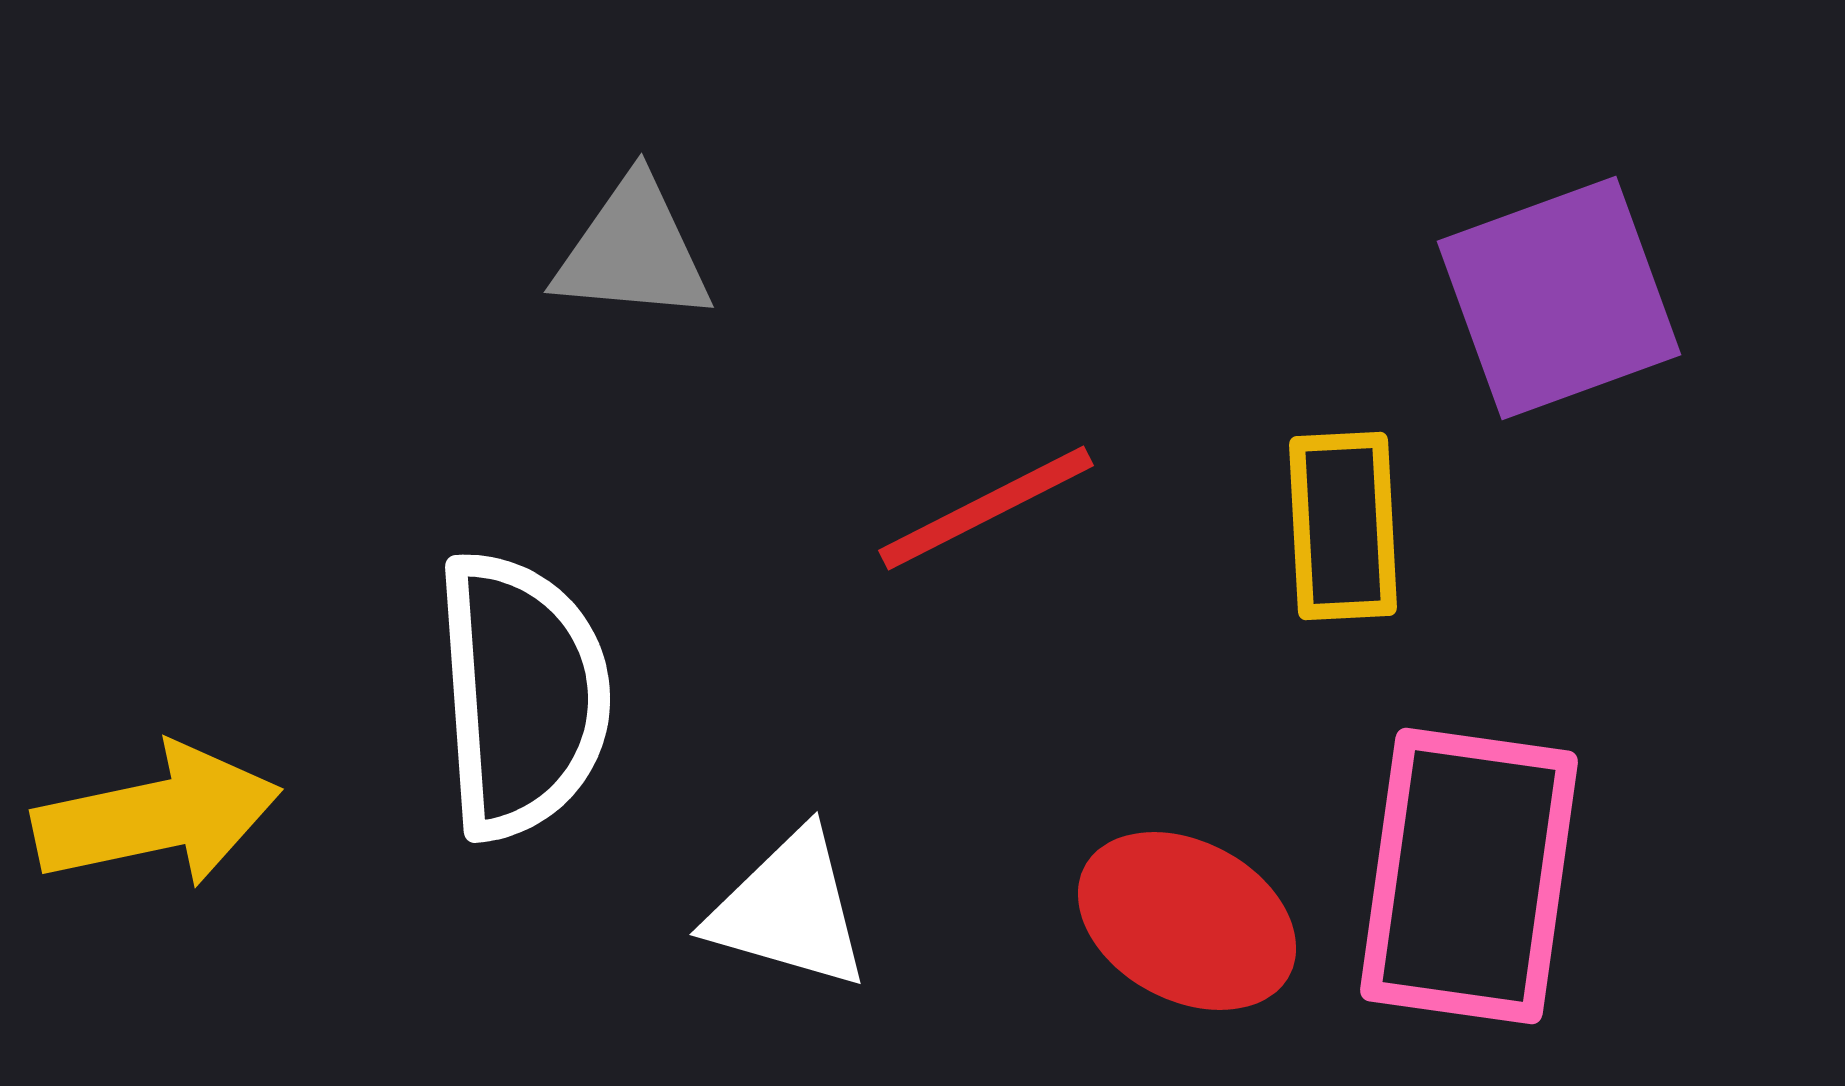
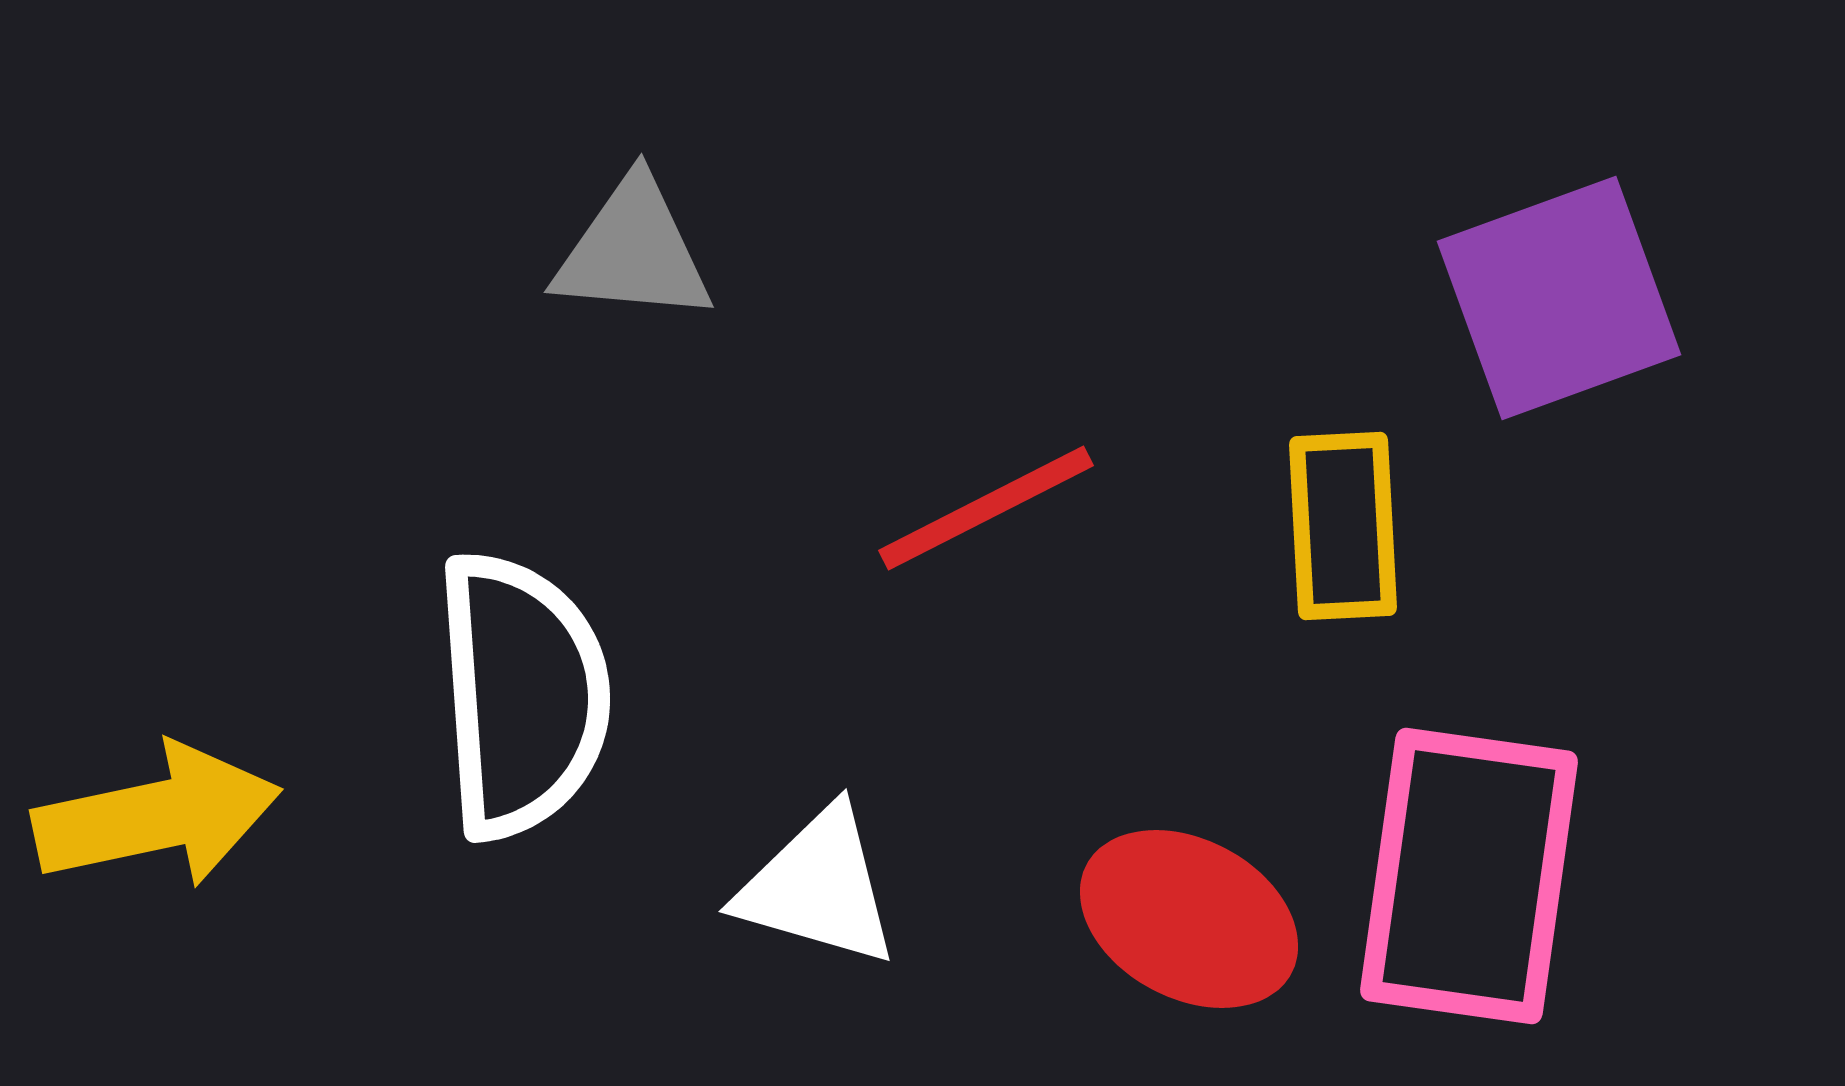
white triangle: moved 29 px right, 23 px up
red ellipse: moved 2 px right, 2 px up
